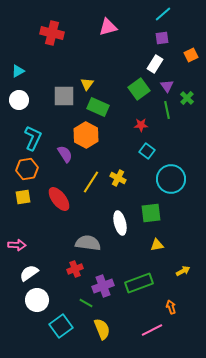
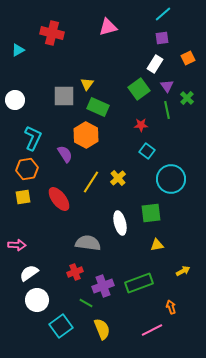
orange square at (191, 55): moved 3 px left, 3 px down
cyan triangle at (18, 71): moved 21 px up
white circle at (19, 100): moved 4 px left
yellow cross at (118, 178): rotated 21 degrees clockwise
red cross at (75, 269): moved 3 px down
